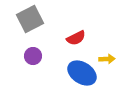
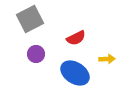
purple circle: moved 3 px right, 2 px up
blue ellipse: moved 7 px left
